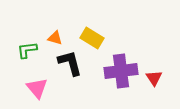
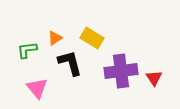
orange triangle: rotated 49 degrees counterclockwise
